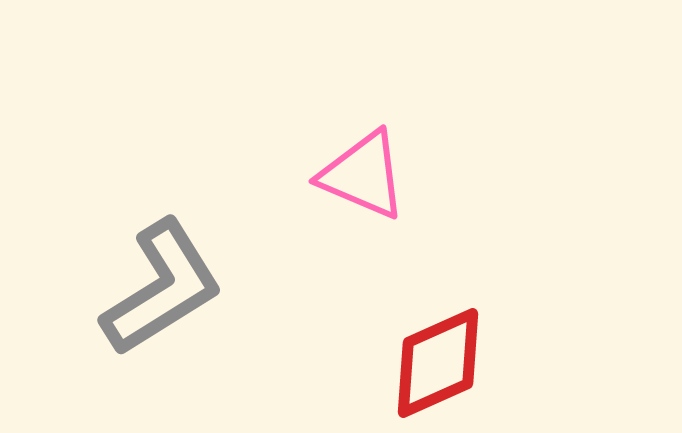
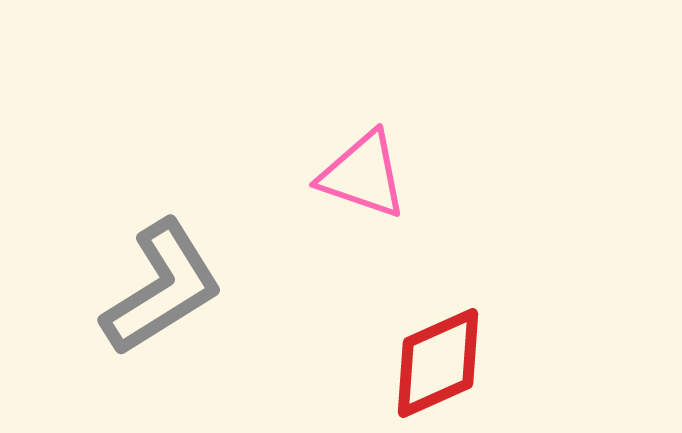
pink triangle: rotated 4 degrees counterclockwise
